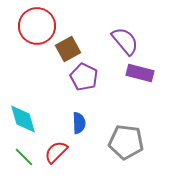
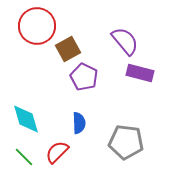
cyan diamond: moved 3 px right
red semicircle: moved 1 px right
